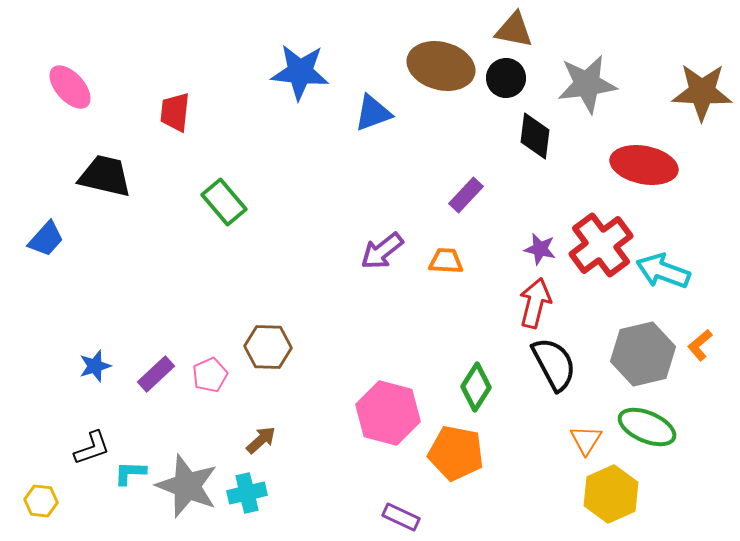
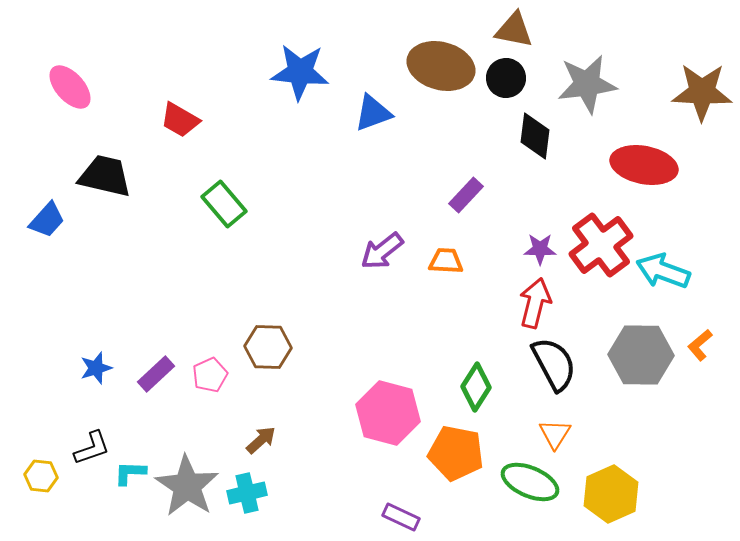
red trapezoid at (175, 112): moved 5 px right, 8 px down; rotated 66 degrees counterclockwise
green rectangle at (224, 202): moved 2 px down
blue trapezoid at (46, 239): moved 1 px right, 19 px up
purple star at (540, 249): rotated 12 degrees counterclockwise
gray hexagon at (643, 354): moved 2 px left, 1 px down; rotated 14 degrees clockwise
blue star at (95, 366): moved 1 px right, 2 px down
green ellipse at (647, 427): moved 117 px left, 55 px down
orange triangle at (586, 440): moved 31 px left, 6 px up
gray star at (187, 486): rotated 12 degrees clockwise
yellow hexagon at (41, 501): moved 25 px up
